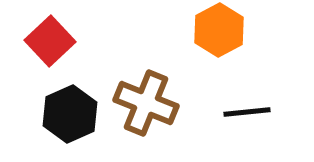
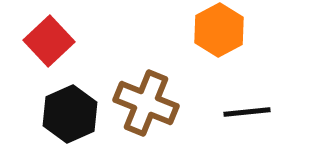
red square: moved 1 px left
